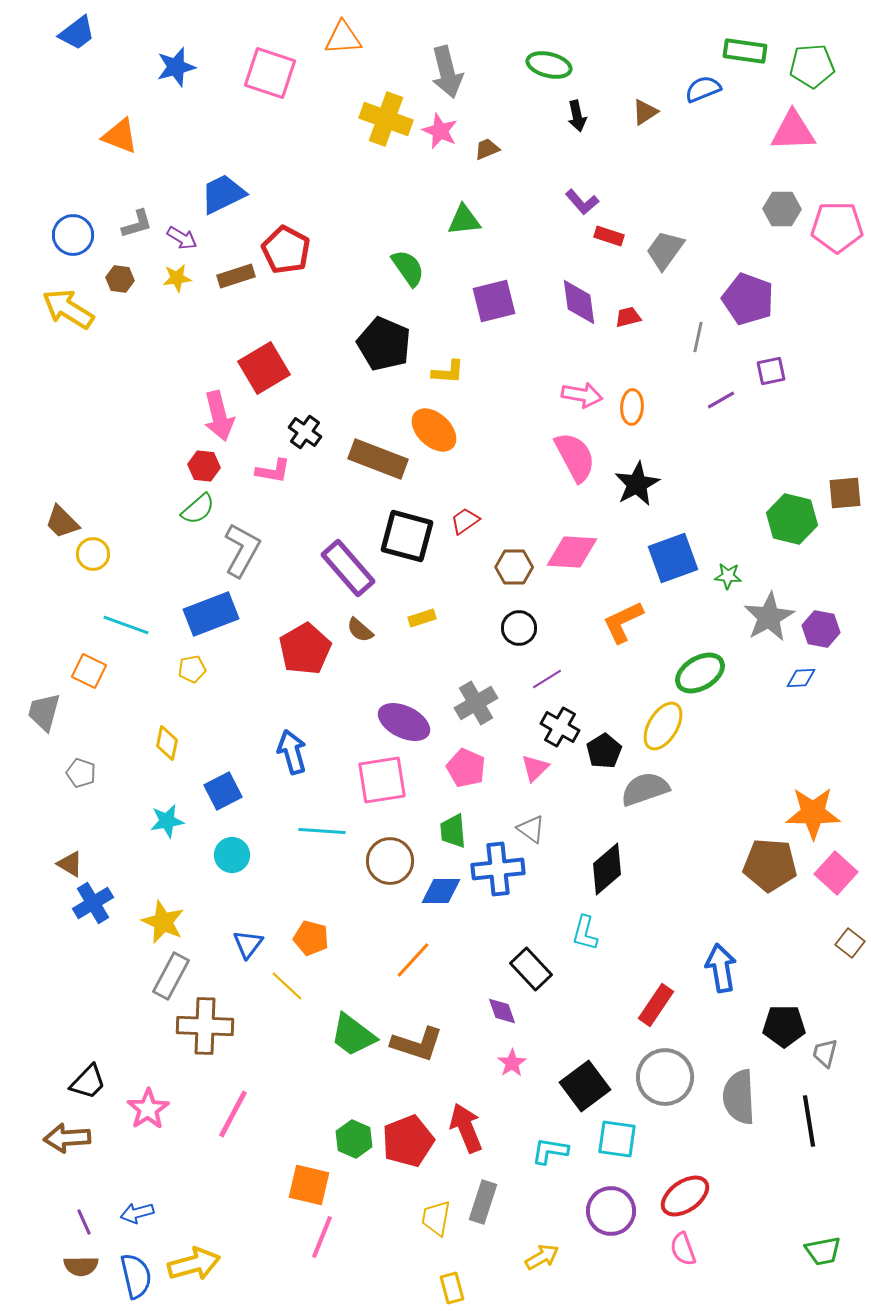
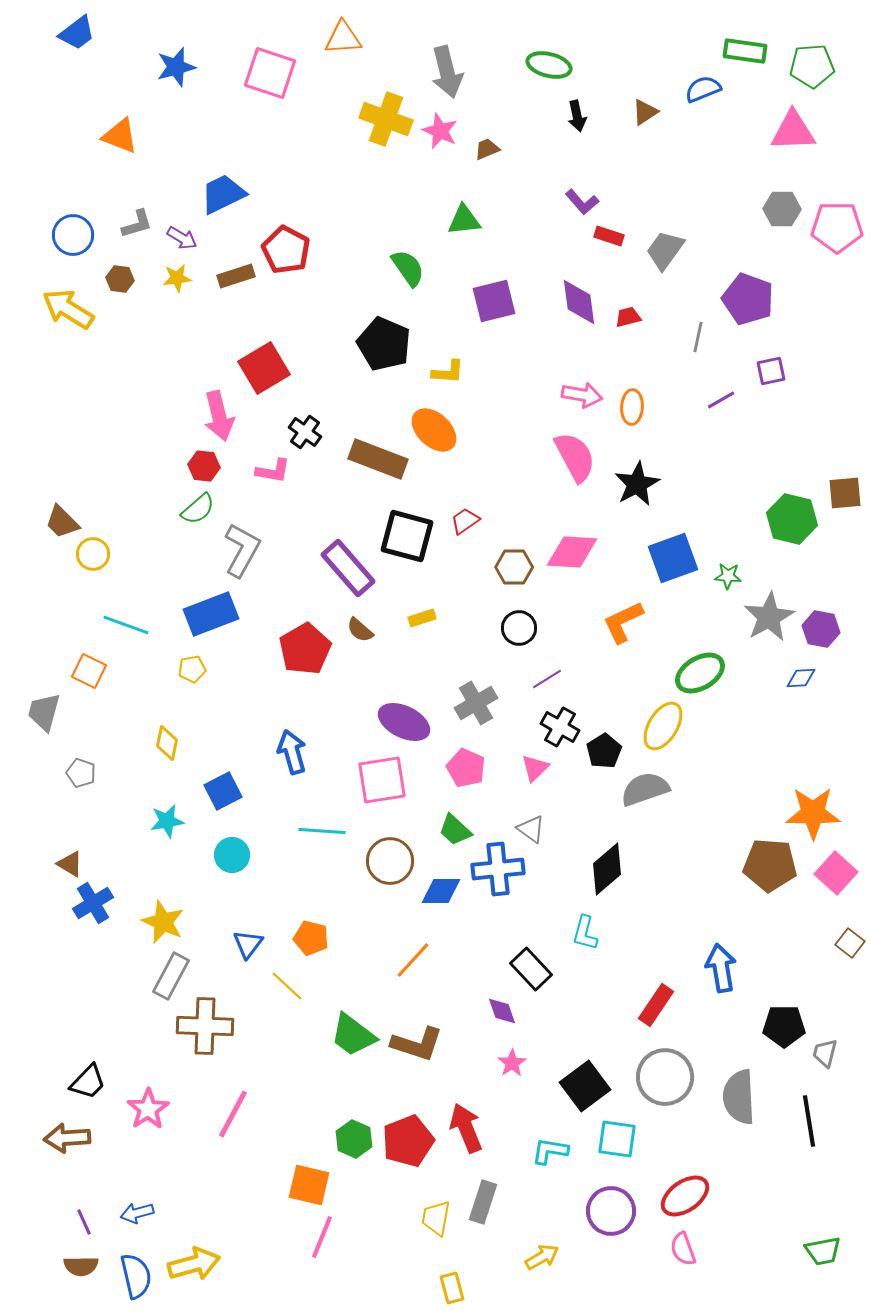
green trapezoid at (453, 831): moved 2 px right, 1 px up; rotated 42 degrees counterclockwise
